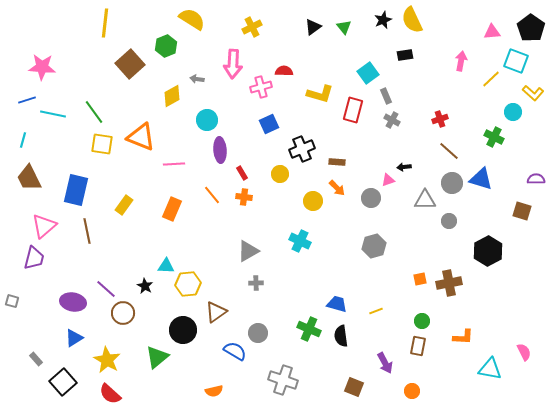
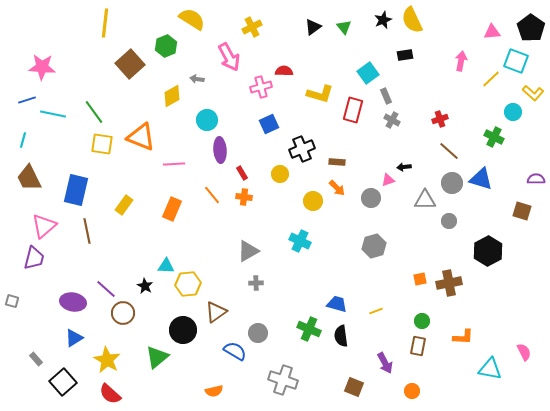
pink arrow at (233, 64): moved 4 px left, 7 px up; rotated 32 degrees counterclockwise
